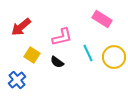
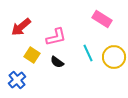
pink L-shape: moved 6 px left
